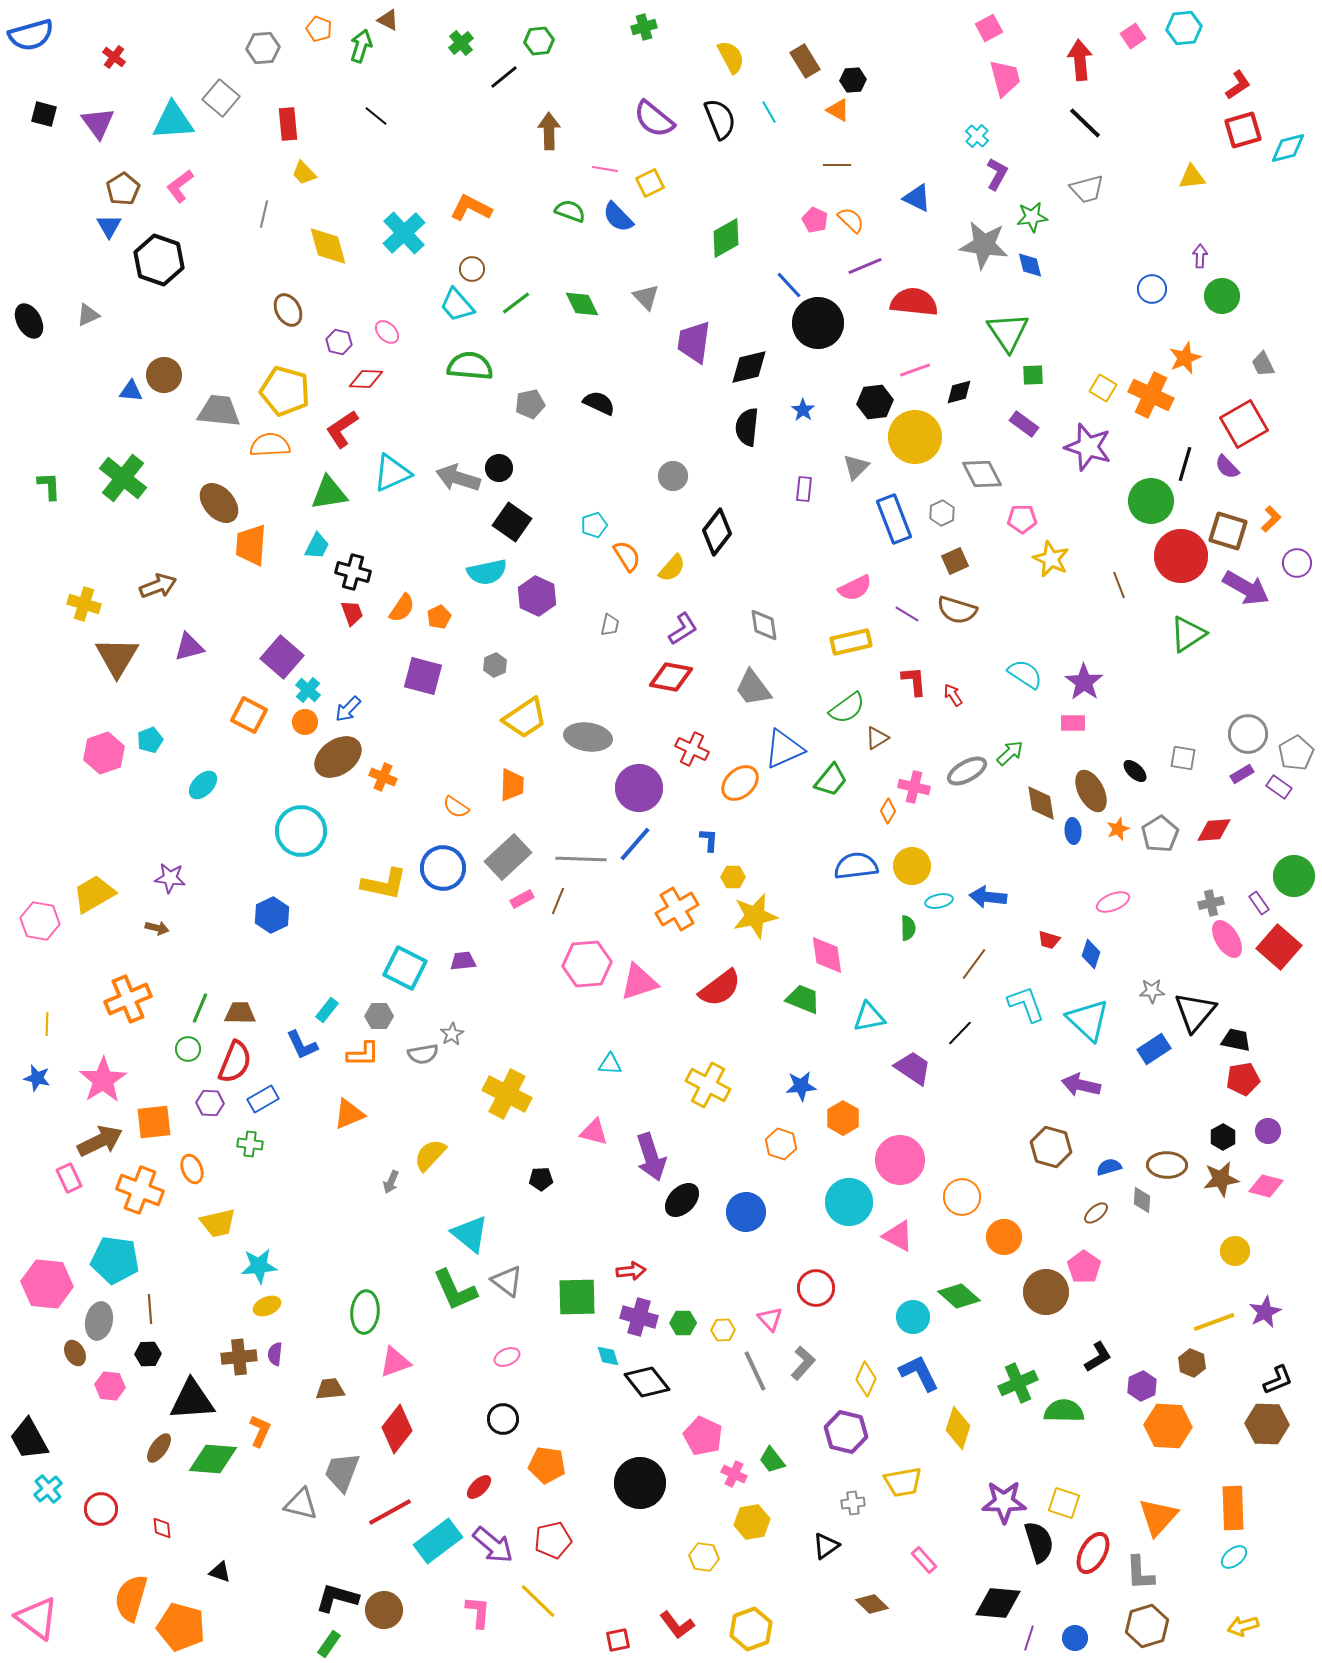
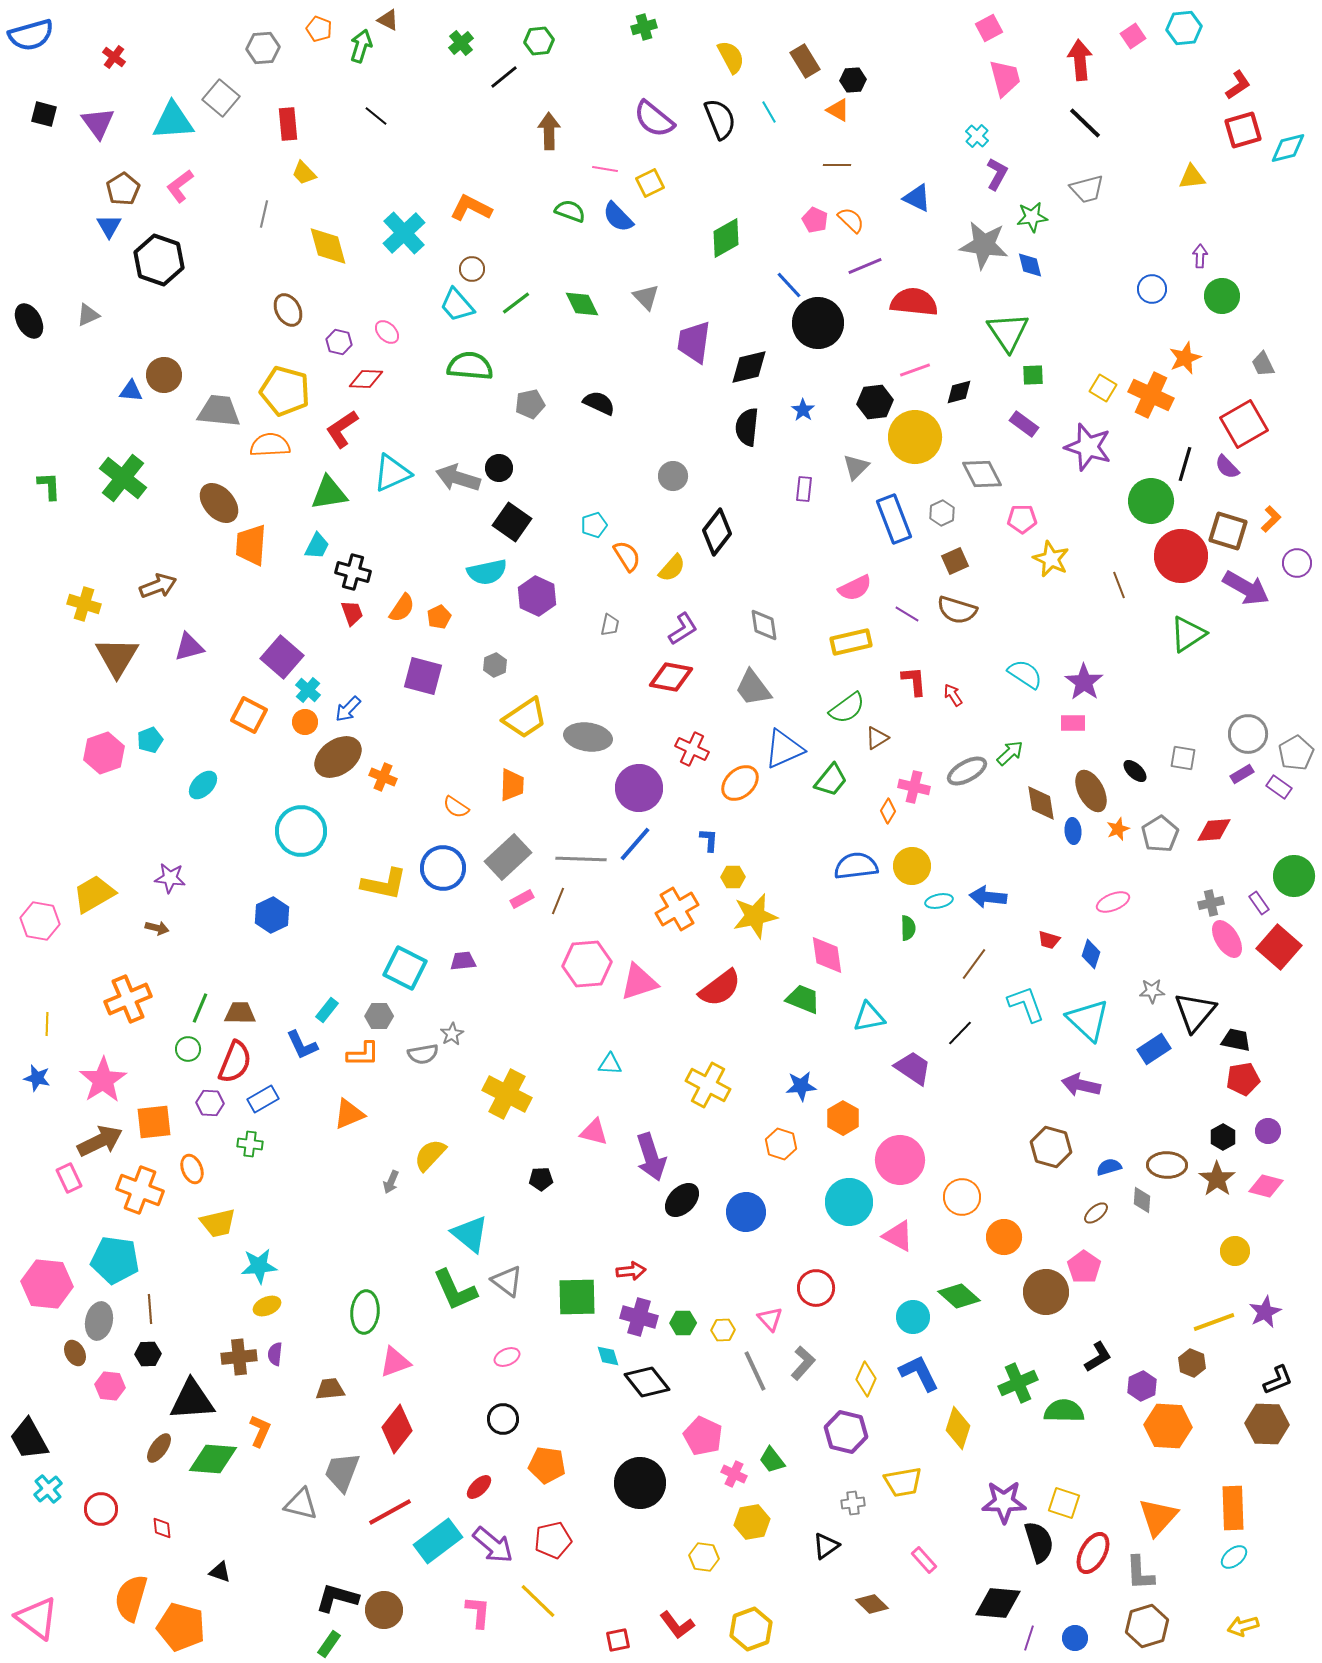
brown star at (1221, 1179): moved 4 px left; rotated 27 degrees counterclockwise
